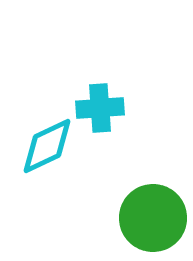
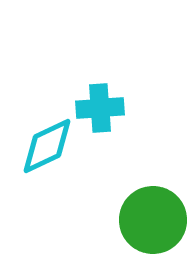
green circle: moved 2 px down
